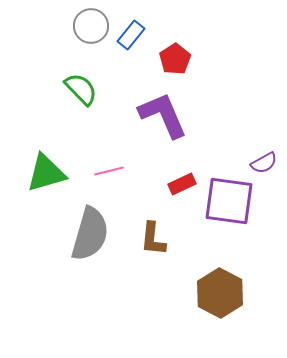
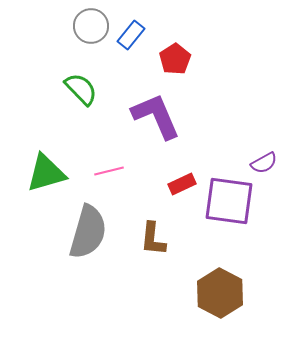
purple L-shape: moved 7 px left, 1 px down
gray semicircle: moved 2 px left, 2 px up
